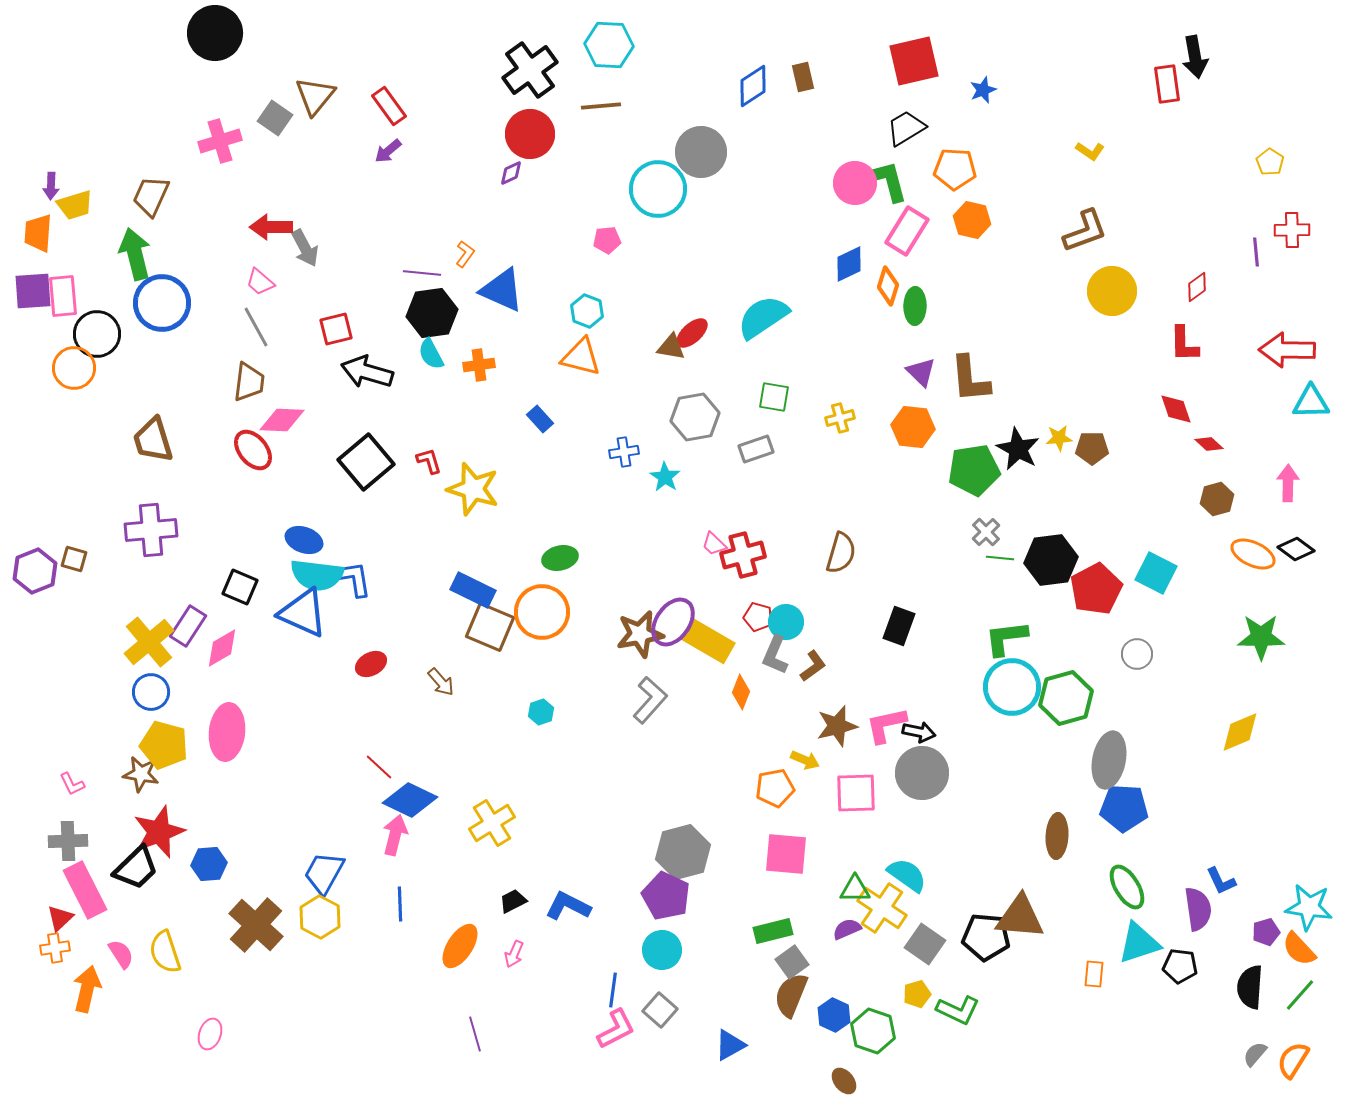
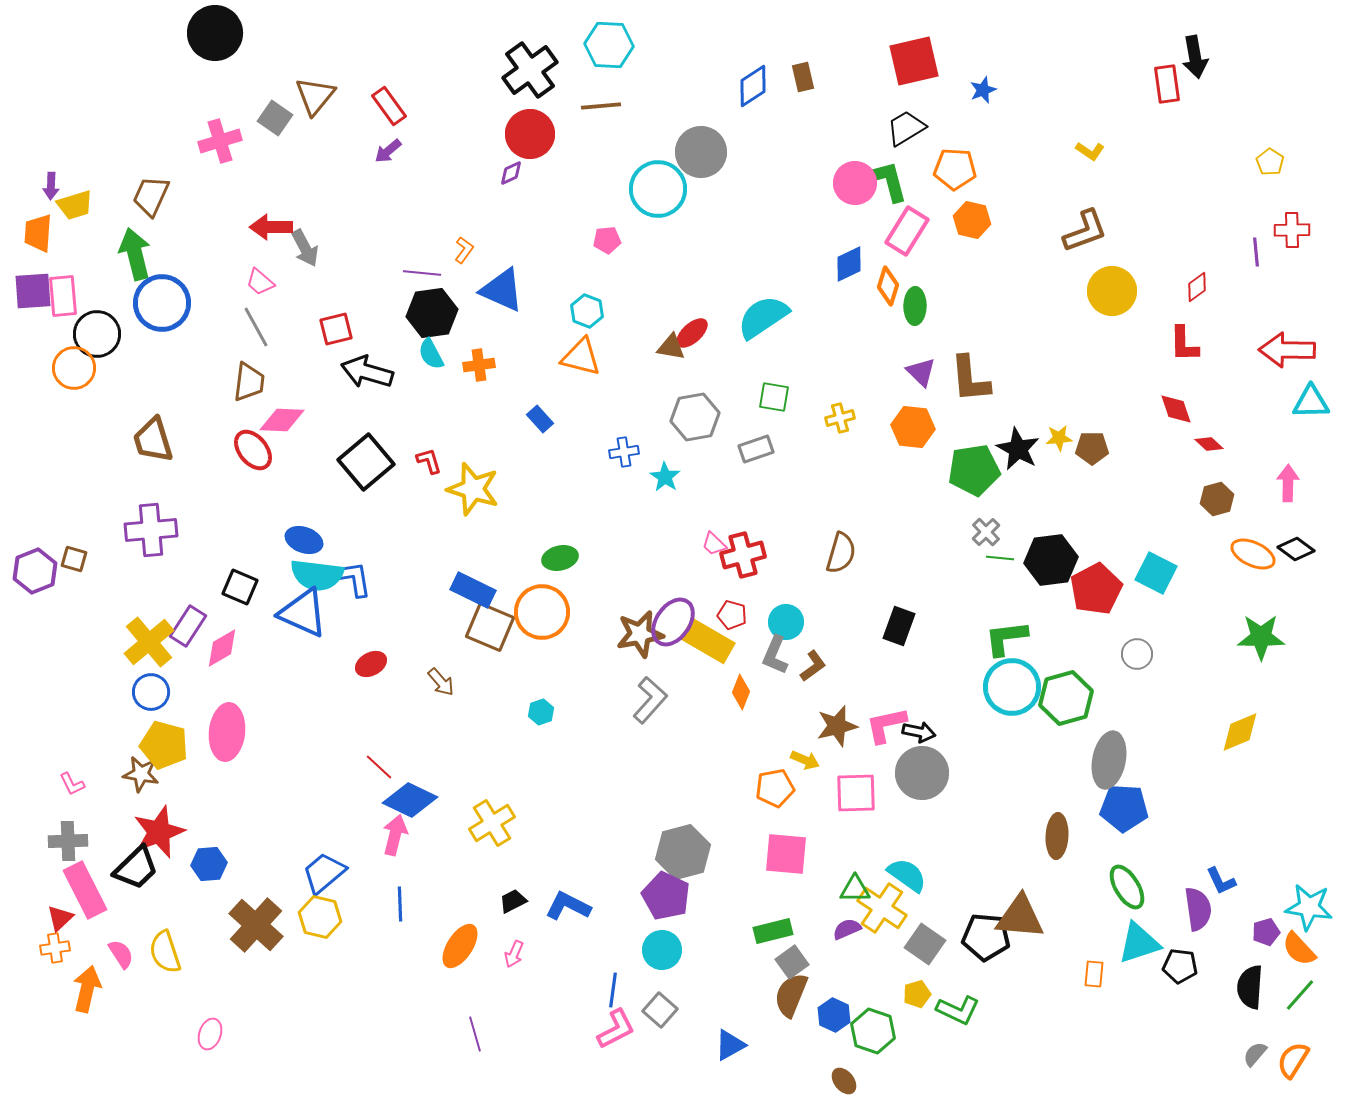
orange L-shape at (465, 254): moved 1 px left, 4 px up
red pentagon at (758, 617): moved 26 px left, 2 px up
blue trapezoid at (324, 873): rotated 21 degrees clockwise
yellow hexagon at (320, 917): rotated 15 degrees counterclockwise
